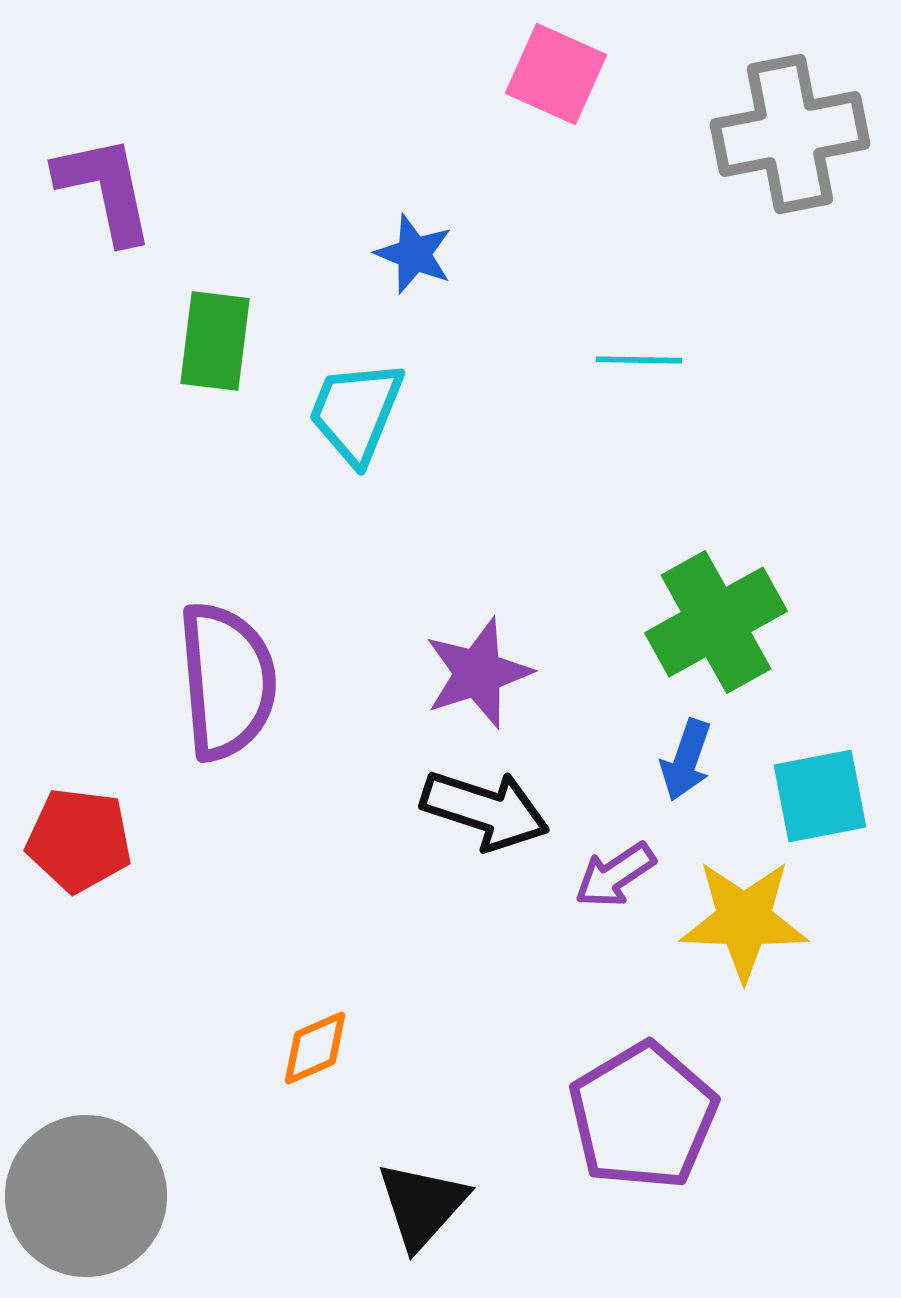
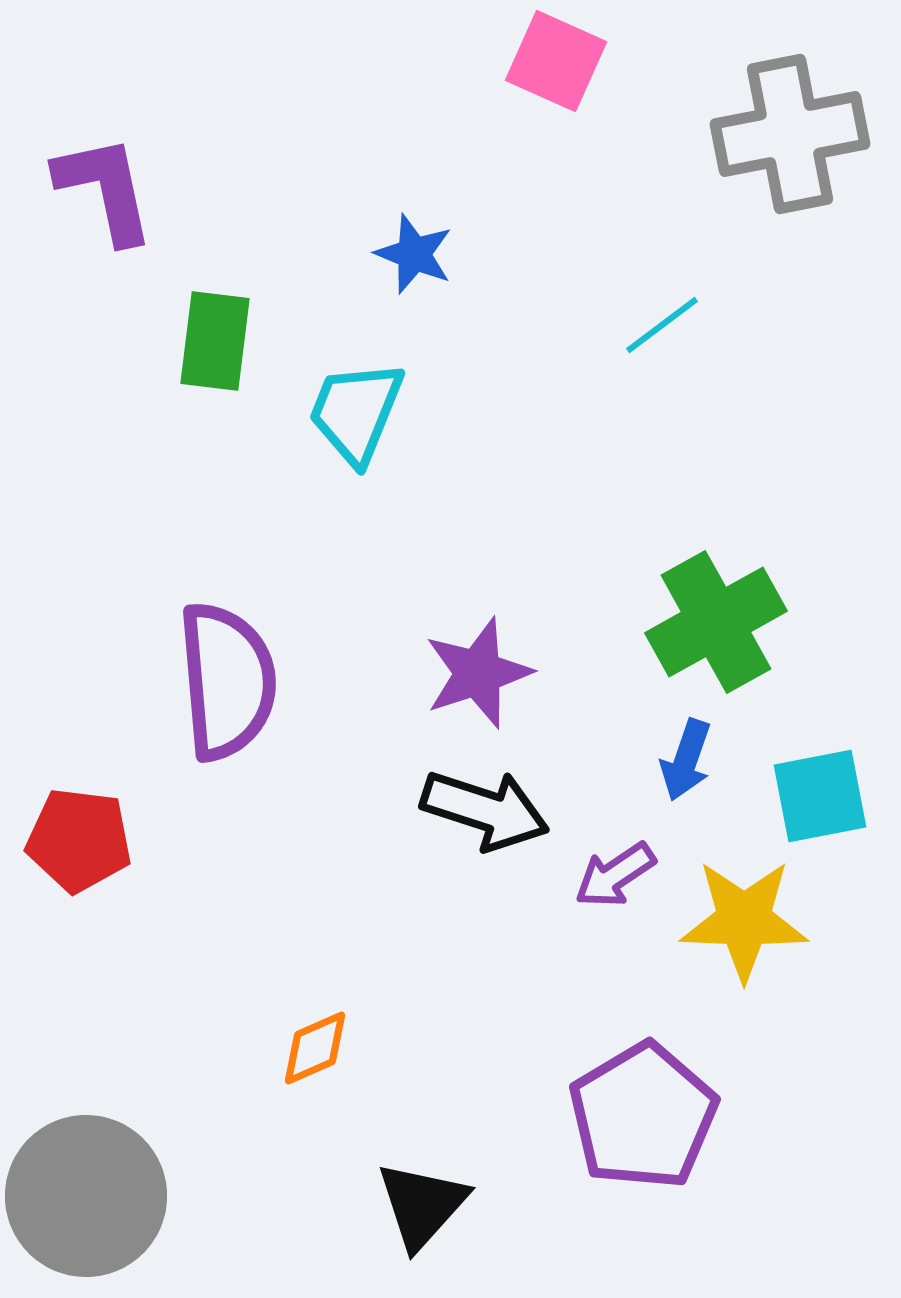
pink square: moved 13 px up
cyan line: moved 23 px right, 35 px up; rotated 38 degrees counterclockwise
